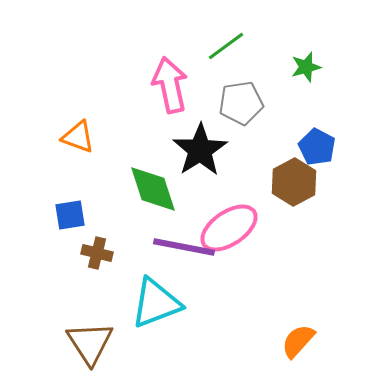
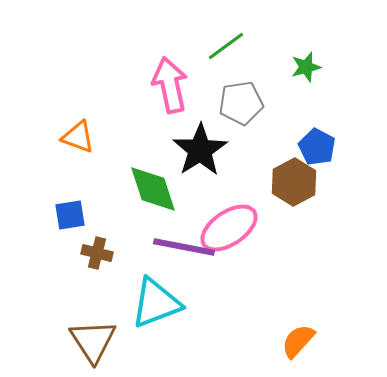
brown triangle: moved 3 px right, 2 px up
